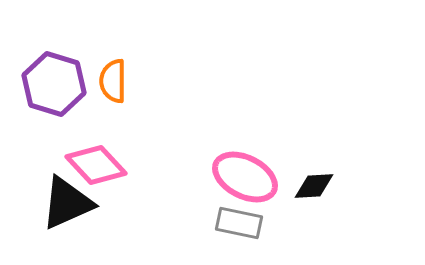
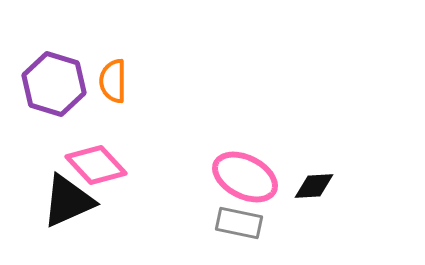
black triangle: moved 1 px right, 2 px up
